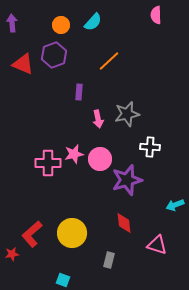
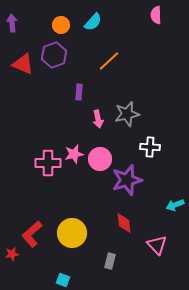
pink triangle: rotated 30 degrees clockwise
gray rectangle: moved 1 px right, 1 px down
